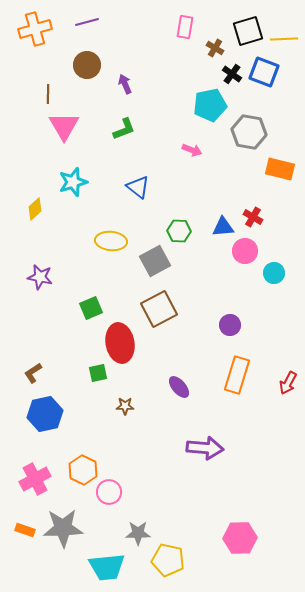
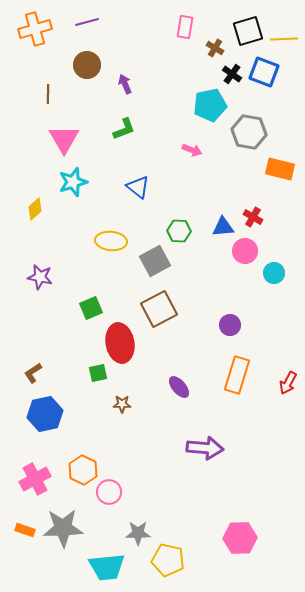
pink triangle at (64, 126): moved 13 px down
brown star at (125, 406): moved 3 px left, 2 px up
